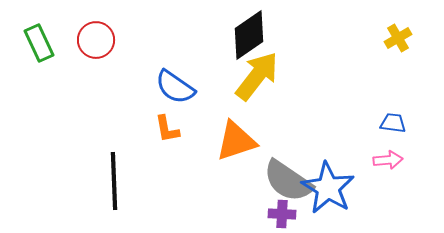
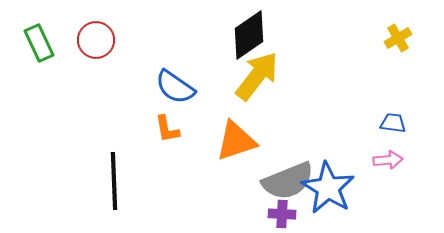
gray semicircle: rotated 56 degrees counterclockwise
